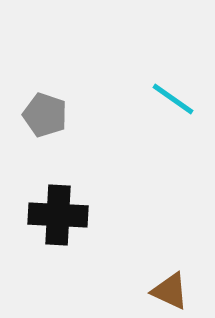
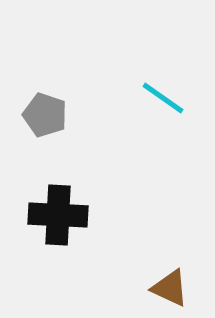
cyan line: moved 10 px left, 1 px up
brown triangle: moved 3 px up
